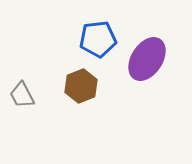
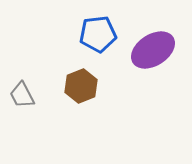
blue pentagon: moved 5 px up
purple ellipse: moved 6 px right, 9 px up; rotated 24 degrees clockwise
